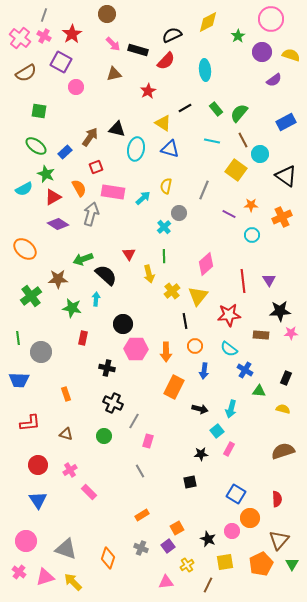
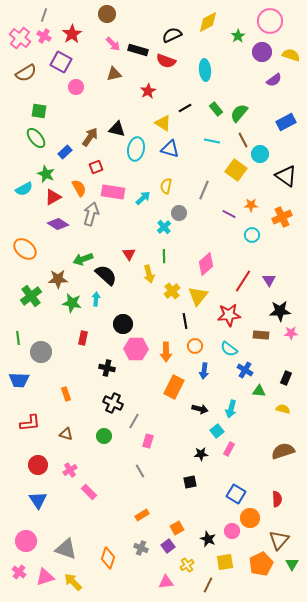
pink circle at (271, 19): moved 1 px left, 2 px down
red semicircle at (166, 61): rotated 66 degrees clockwise
green ellipse at (36, 146): moved 8 px up; rotated 15 degrees clockwise
red line at (243, 281): rotated 40 degrees clockwise
green star at (72, 308): moved 5 px up
